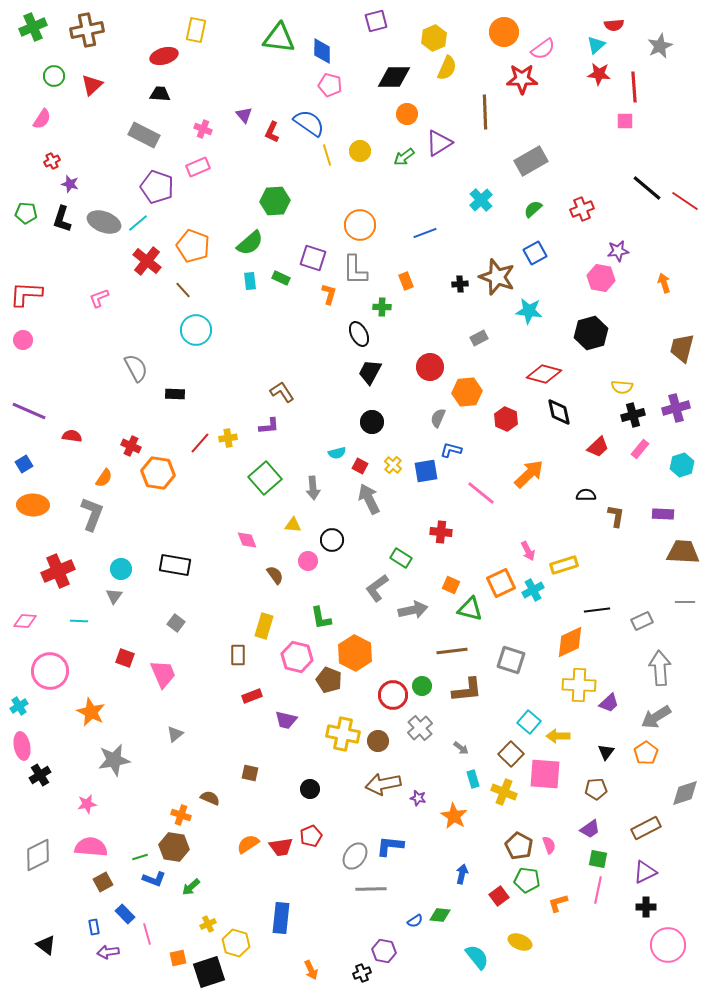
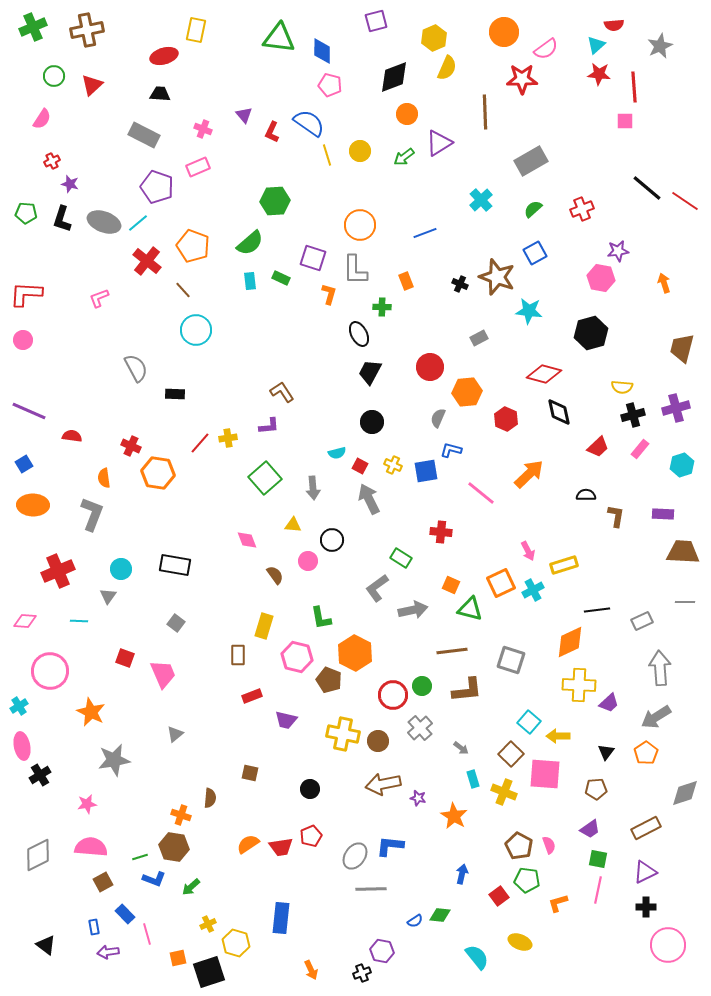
pink semicircle at (543, 49): moved 3 px right
black diamond at (394, 77): rotated 20 degrees counterclockwise
black cross at (460, 284): rotated 28 degrees clockwise
yellow cross at (393, 465): rotated 18 degrees counterclockwise
orange semicircle at (104, 478): rotated 138 degrees clockwise
gray triangle at (114, 596): moved 6 px left
brown semicircle at (210, 798): rotated 72 degrees clockwise
purple hexagon at (384, 951): moved 2 px left
